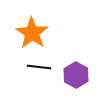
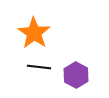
orange star: moved 2 px right
